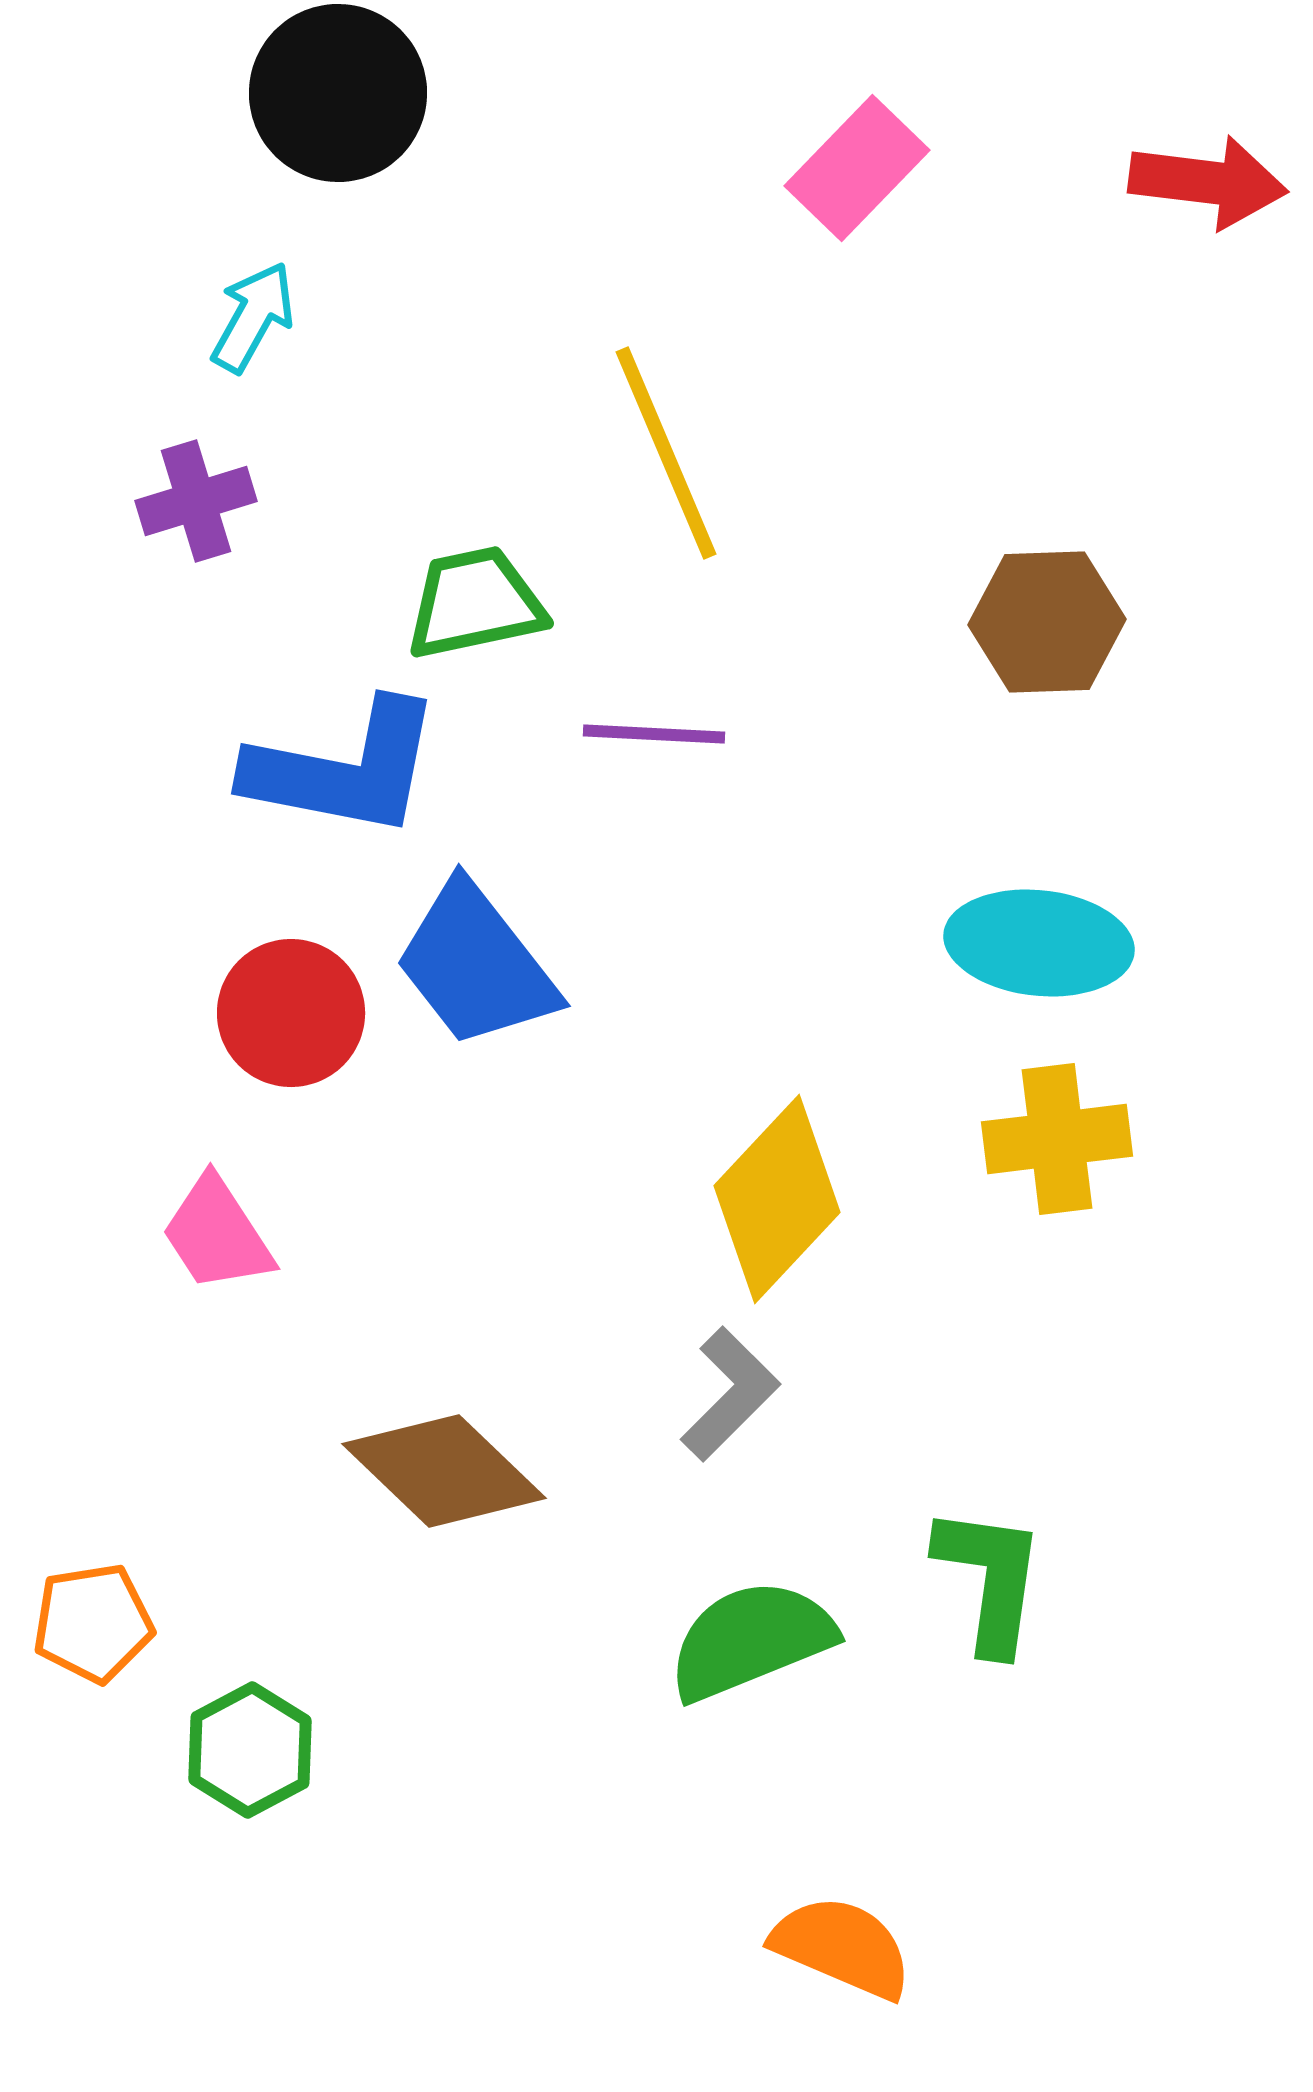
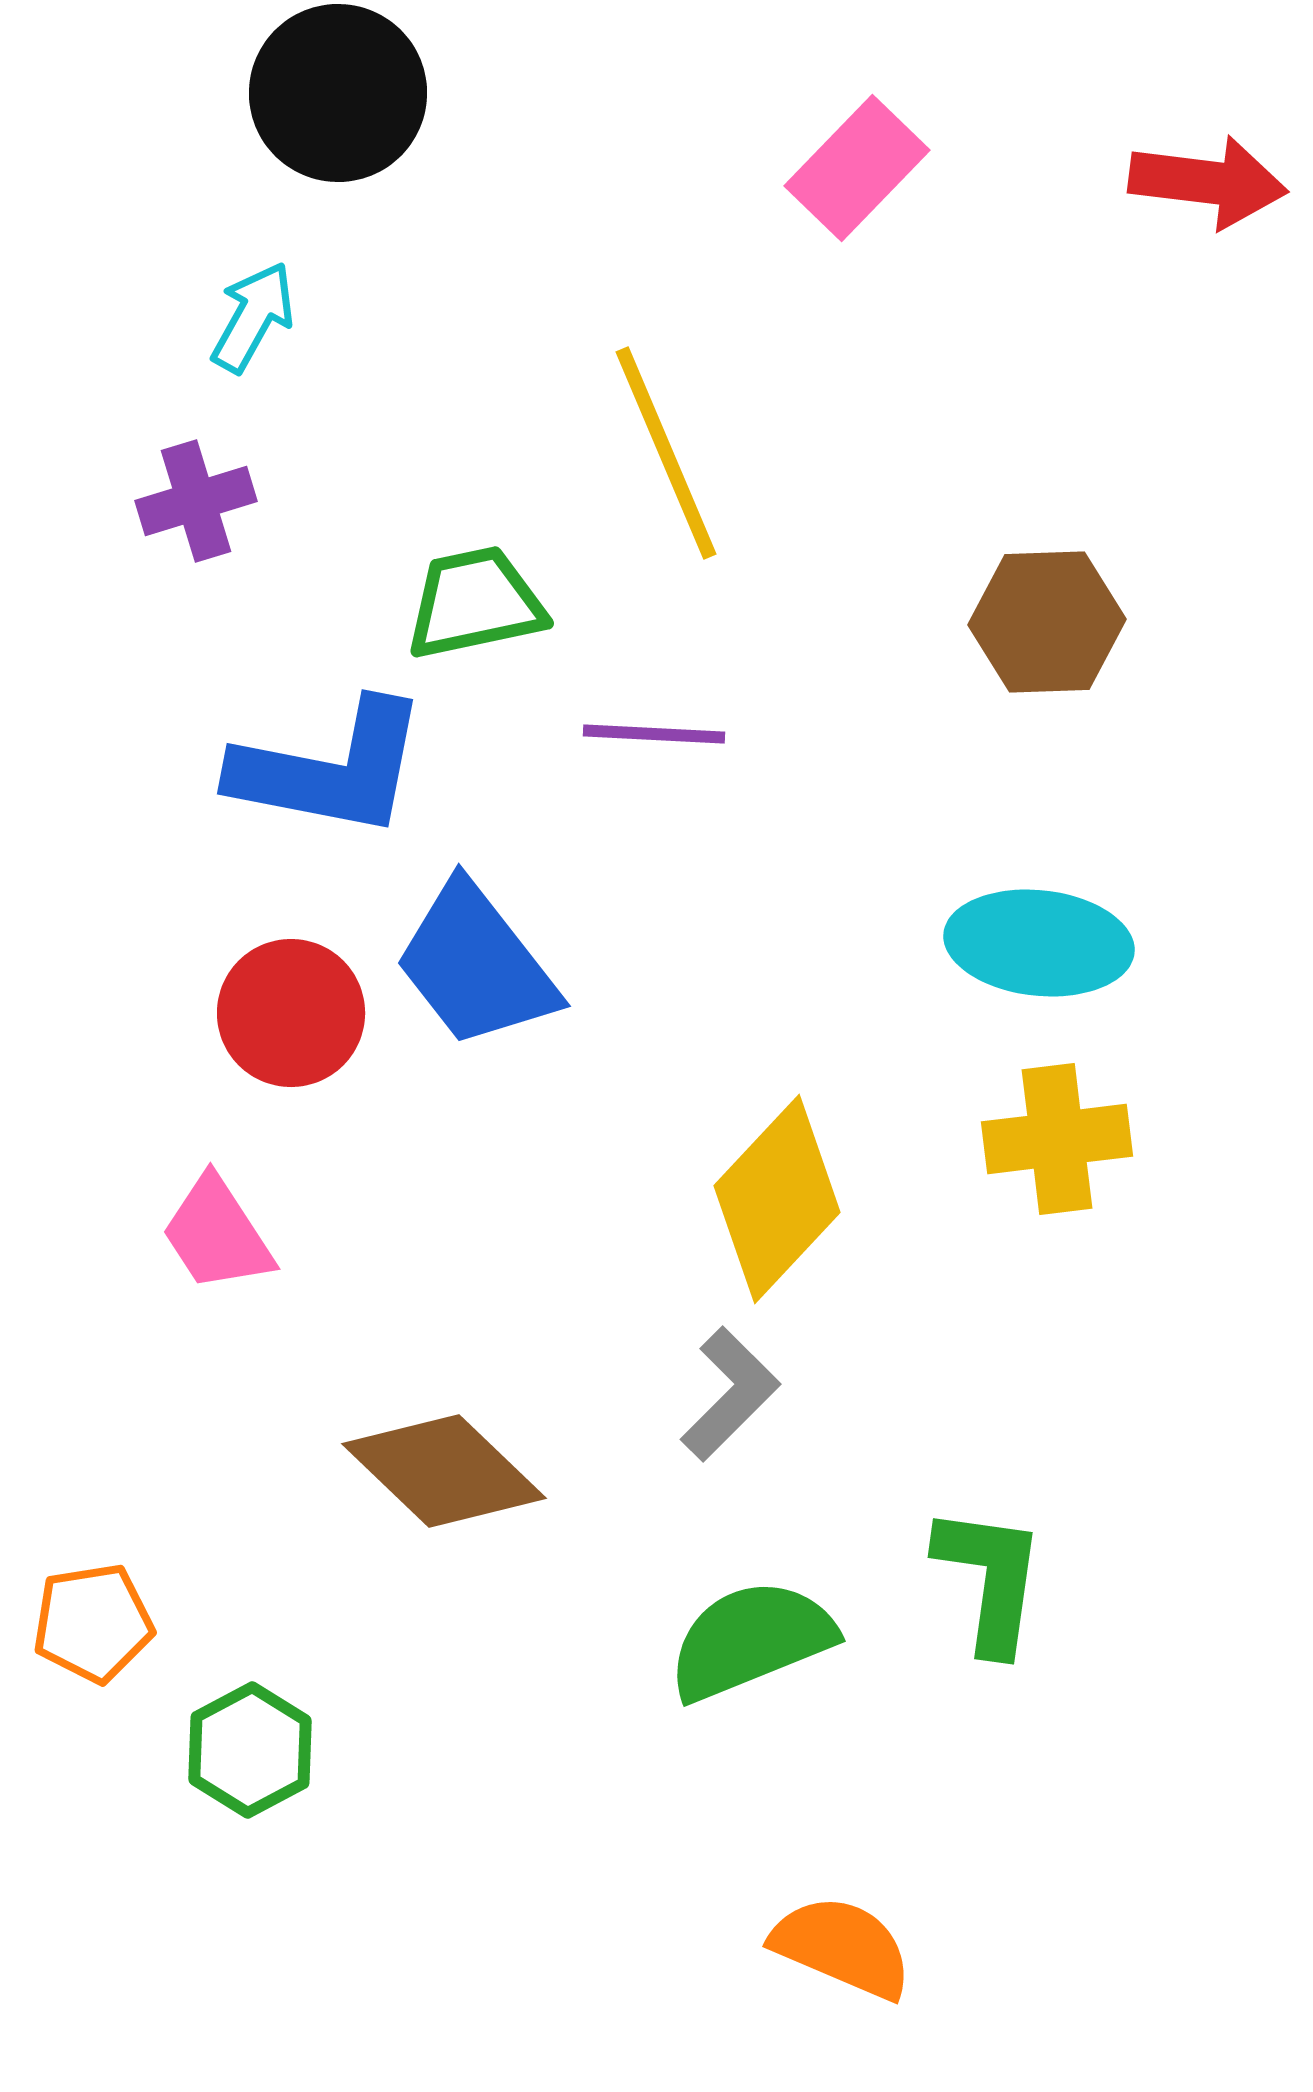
blue L-shape: moved 14 px left
